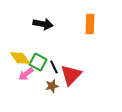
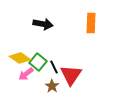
orange rectangle: moved 1 px right, 1 px up
yellow diamond: rotated 20 degrees counterclockwise
green square: rotated 12 degrees clockwise
red triangle: rotated 10 degrees counterclockwise
brown star: rotated 24 degrees counterclockwise
